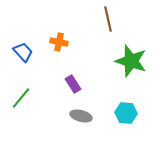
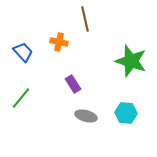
brown line: moved 23 px left
gray ellipse: moved 5 px right
